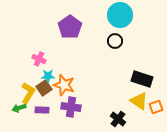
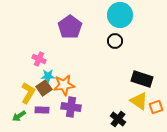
orange star: rotated 25 degrees counterclockwise
green arrow: moved 8 px down; rotated 16 degrees counterclockwise
